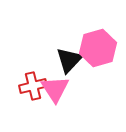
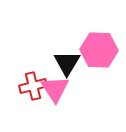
pink hexagon: moved 1 px right, 2 px down; rotated 18 degrees clockwise
black triangle: moved 2 px left, 3 px down; rotated 12 degrees counterclockwise
